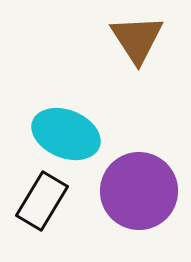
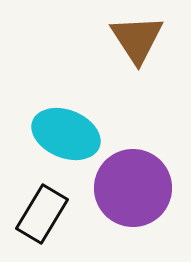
purple circle: moved 6 px left, 3 px up
black rectangle: moved 13 px down
